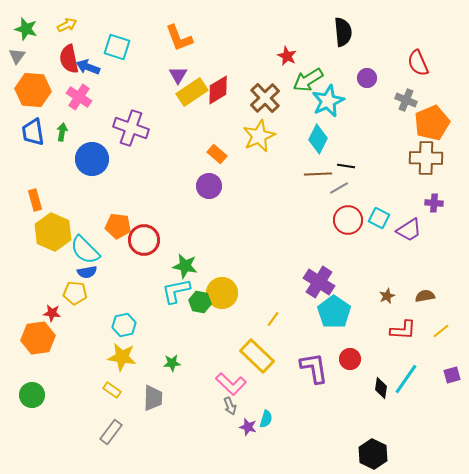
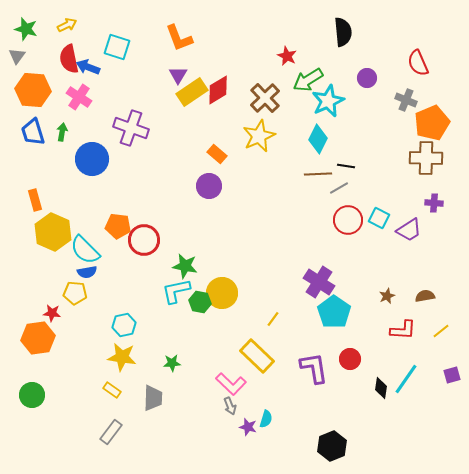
blue trapezoid at (33, 132): rotated 8 degrees counterclockwise
black hexagon at (373, 454): moved 41 px left, 8 px up; rotated 12 degrees clockwise
